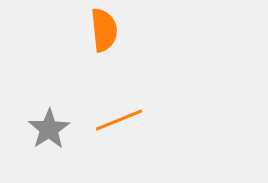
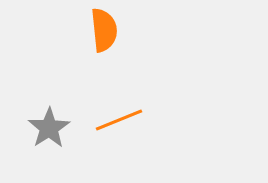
gray star: moved 1 px up
